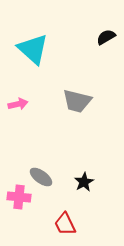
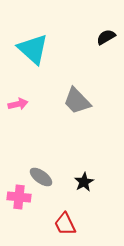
gray trapezoid: rotated 32 degrees clockwise
